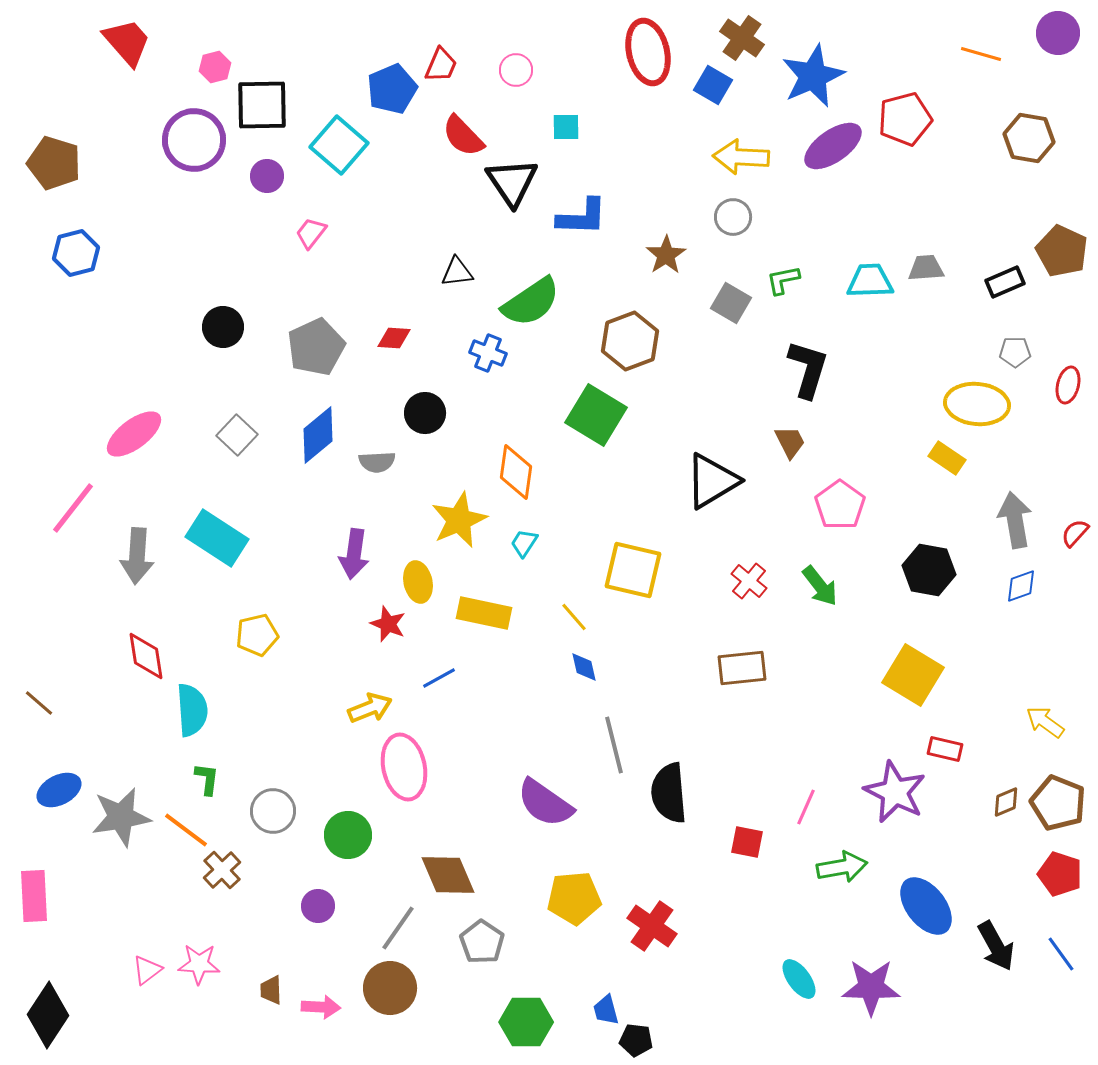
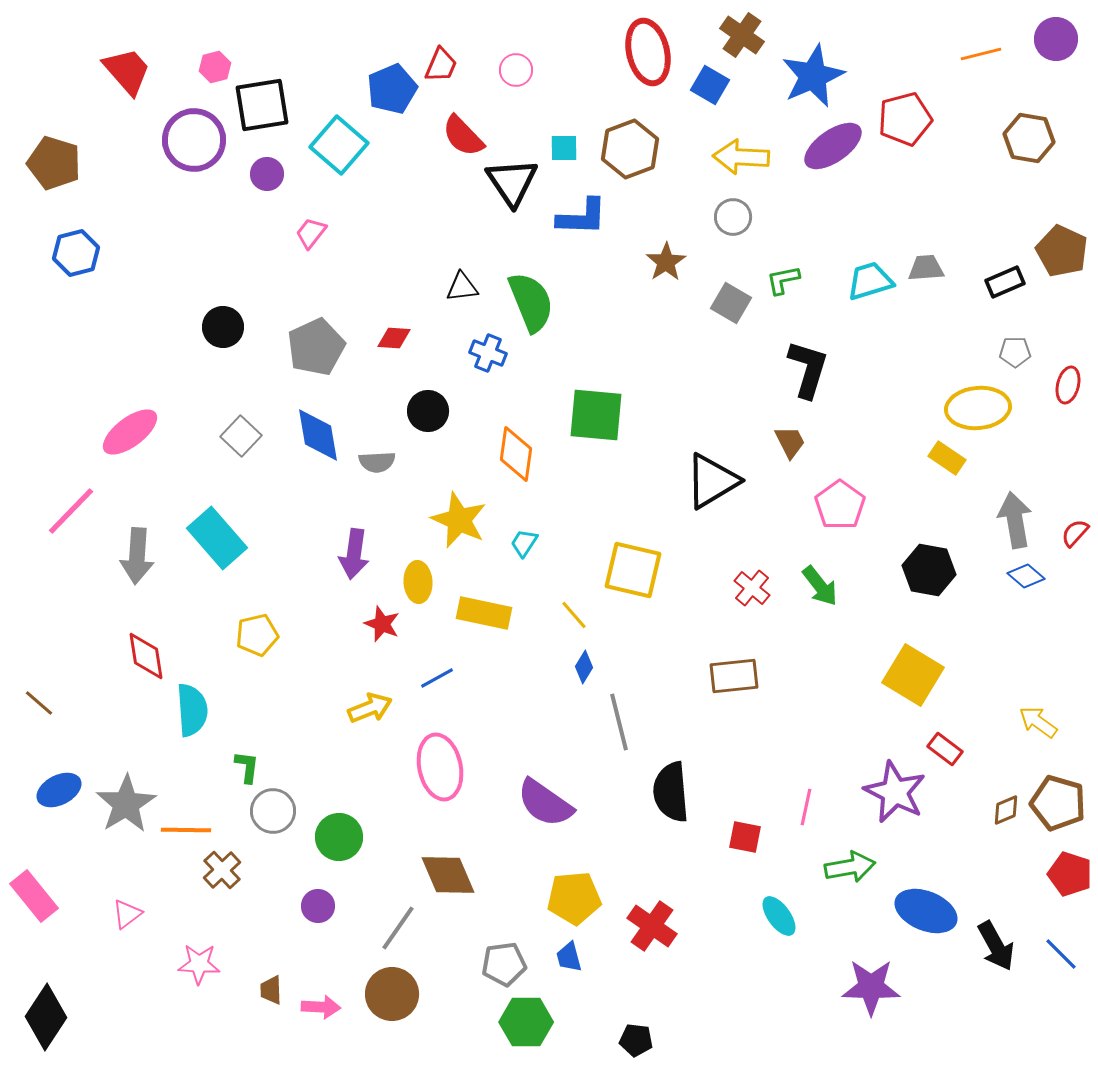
purple circle at (1058, 33): moved 2 px left, 6 px down
brown cross at (742, 38): moved 3 px up
red trapezoid at (127, 42): moved 29 px down
orange line at (981, 54): rotated 30 degrees counterclockwise
blue square at (713, 85): moved 3 px left
black square at (262, 105): rotated 8 degrees counterclockwise
cyan square at (566, 127): moved 2 px left, 21 px down
purple circle at (267, 176): moved 2 px up
brown star at (666, 255): moved 7 px down
black triangle at (457, 272): moved 5 px right, 15 px down
cyan trapezoid at (870, 281): rotated 15 degrees counterclockwise
green semicircle at (531, 302): rotated 78 degrees counterclockwise
brown hexagon at (630, 341): moved 192 px up
yellow ellipse at (977, 404): moved 1 px right, 4 px down; rotated 10 degrees counterclockwise
black circle at (425, 413): moved 3 px right, 2 px up
green square at (596, 415): rotated 26 degrees counterclockwise
pink ellipse at (134, 434): moved 4 px left, 2 px up
gray square at (237, 435): moved 4 px right, 1 px down
blue diamond at (318, 435): rotated 60 degrees counterclockwise
orange diamond at (516, 472): moved 18 px up
pink line at (73, 508): moved 2 px left, 3 px down; rotated 6 degrees clockwise
yellow star at (459, 520): rotated 24 degrees counterclockwise
cyan rectangle at (217, 538): rotated 16 degrees clockwise
red cross at (749, 581): moved 3 px right, 7 px down
yellow ellipse at (418, 582): rotated 9 degrees clockwise
blue diamond at (1021, 586): moved 5 px right, 10 px up; rotated 60 degrees clockwise
yellow line at (574, 617): moved 2 px up
red star at (388, 624): moved 6 px left
blue diamond at (584, 667): rotated 44 degrees clockwise
brown rectangle at (742, 668): moved 8 px left, 8 px down
blue line at (439, 678): moved 2 px left
yellow arrow at (1045, 722): moved 7 px left
gray line at (614, 745): moved 5 px right, 23 px up
red rectangle at (945, 749): rotated 24 degrees clockwise
pink ellipse at (404, 767): moved 36 px right
green L-shape at (207, 779): moved 40 px right, 12 px up
black semicircle at (669, 793): moved 2 px right, 1 px up
brown diamond at (1006, 802): moved 8 px down
brown pentagon at (1058, 803): rotated 6 degrees counterclockwise
pink line at (806, 807): rotated 12 degrees counterclockwise
gray star at (121, 817): moved 5 px right, 13 px up; rotated 22 degrees counterclockwise
orange line at (186, 830): rotated 36 degrees counterclockwise
green circle at (348, 835): moved 9 px left, 2 px down
red square at (747, 842): moved 2 px left, 5 px up
green arrow at (842, 867): moved 8 px right
red pentagon at (1060, 874): moved 10 px right
pink rectangle at (34, 896): rotated 36 degrees counterclockwise
blue ellipse at (926, 906): moved 5 px down; rotated 30 degrees counterclockwise
gray pentagon at (482, 942): moved 22 px right, 22 px down; rotated 30 degrees clockwise
blue line at (1061, 954): rotated 9 degrees counterclockwise
pink triangle at (147, 970): moved 20 px left, 56 px up
cyan ellipse at (799, 979): moved 20 px left, 63 px up
brown circle at (390, 988): moved 2 px right, 6 px down
blue trapezoid at (606, 1010): moved 37 px left, 53 px up
black diamond at (48, 1015): moved 2 px left, 2 px down
